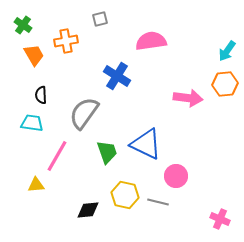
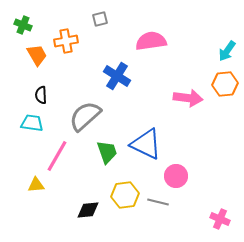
green cross: rotated 12 degrees counterclockwise
orange trapezoid: moved 3 px right
gray semicircle: moved 1 px right, 3 px down; rotated 12 degrees clockwise
yellow hexagon: rotated 20 degrees counterclockwise
